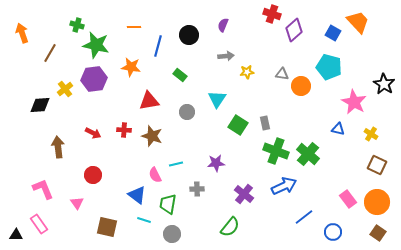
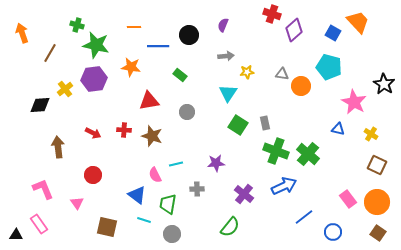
blue line at (158, 46): rotated 75 degrees clockwise
cyan triangle at (217, 99): moved 11 px right, 6 px up
